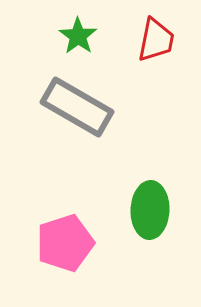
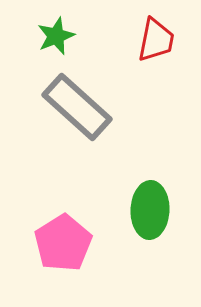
green star: moved 22 px left; rotated 15 degrees clockwise
gray rectangle: rotated 12 degrees clockwise
pink pentagon: moved 2 px left; rotated 14 degrees counterclockwise
